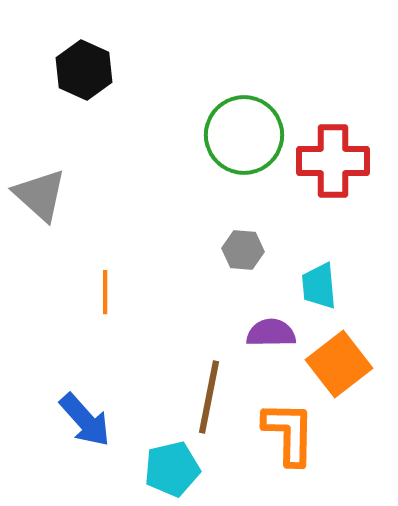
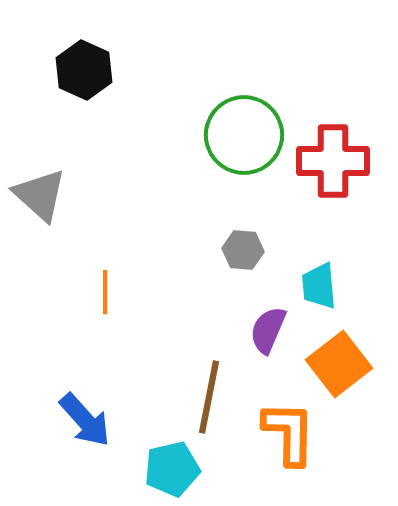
purple semicircle: moved 3 px left, 3 px up; rotated 66 degrees counterclockwise
